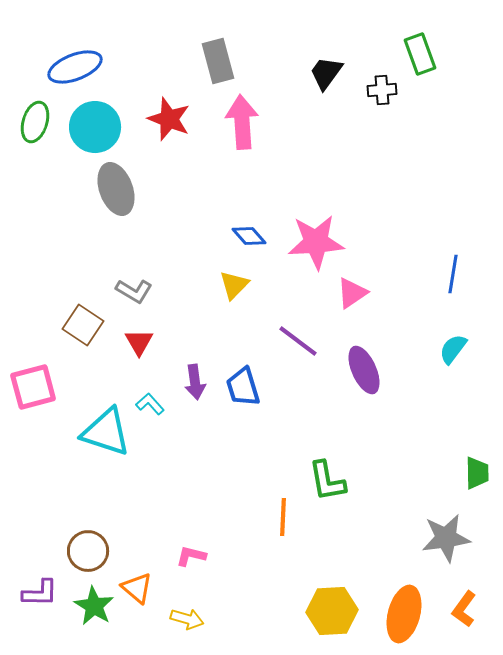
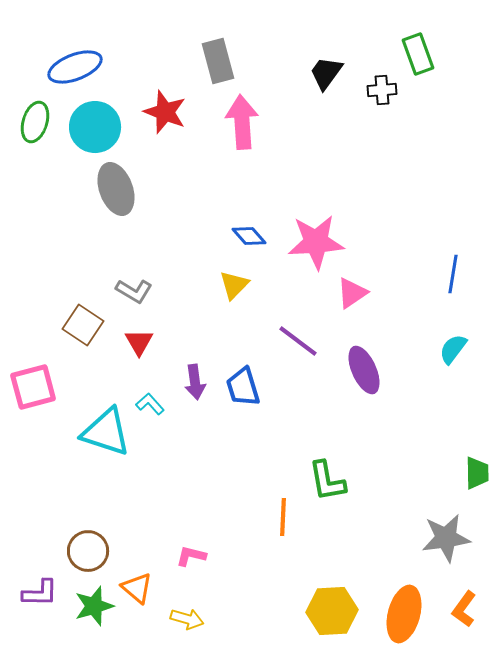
green rectangle: moved 2 px left
red star: moved 4 px left, 7 px up
green star: rotated 24 degrees clockwise
